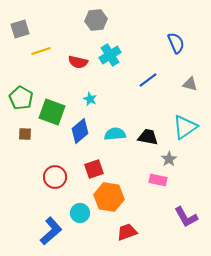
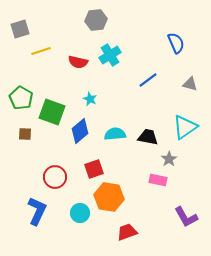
blue L-shape: moved 14 px left, 20 px up; rotated 24 degrees counterclockwise
